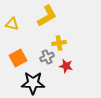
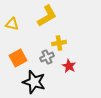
red star: moved 3 px right; rotated 16 degrees clockwise
black star: moved 1 px right, 1 px up; rotated 15 degrees clockwise
